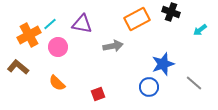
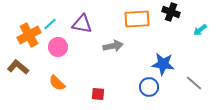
orange rectangle: rotated 25 degrees clockwise
blue star: rotated 25 degrees clockwise
red square: rotated 24 degrees clockwise
